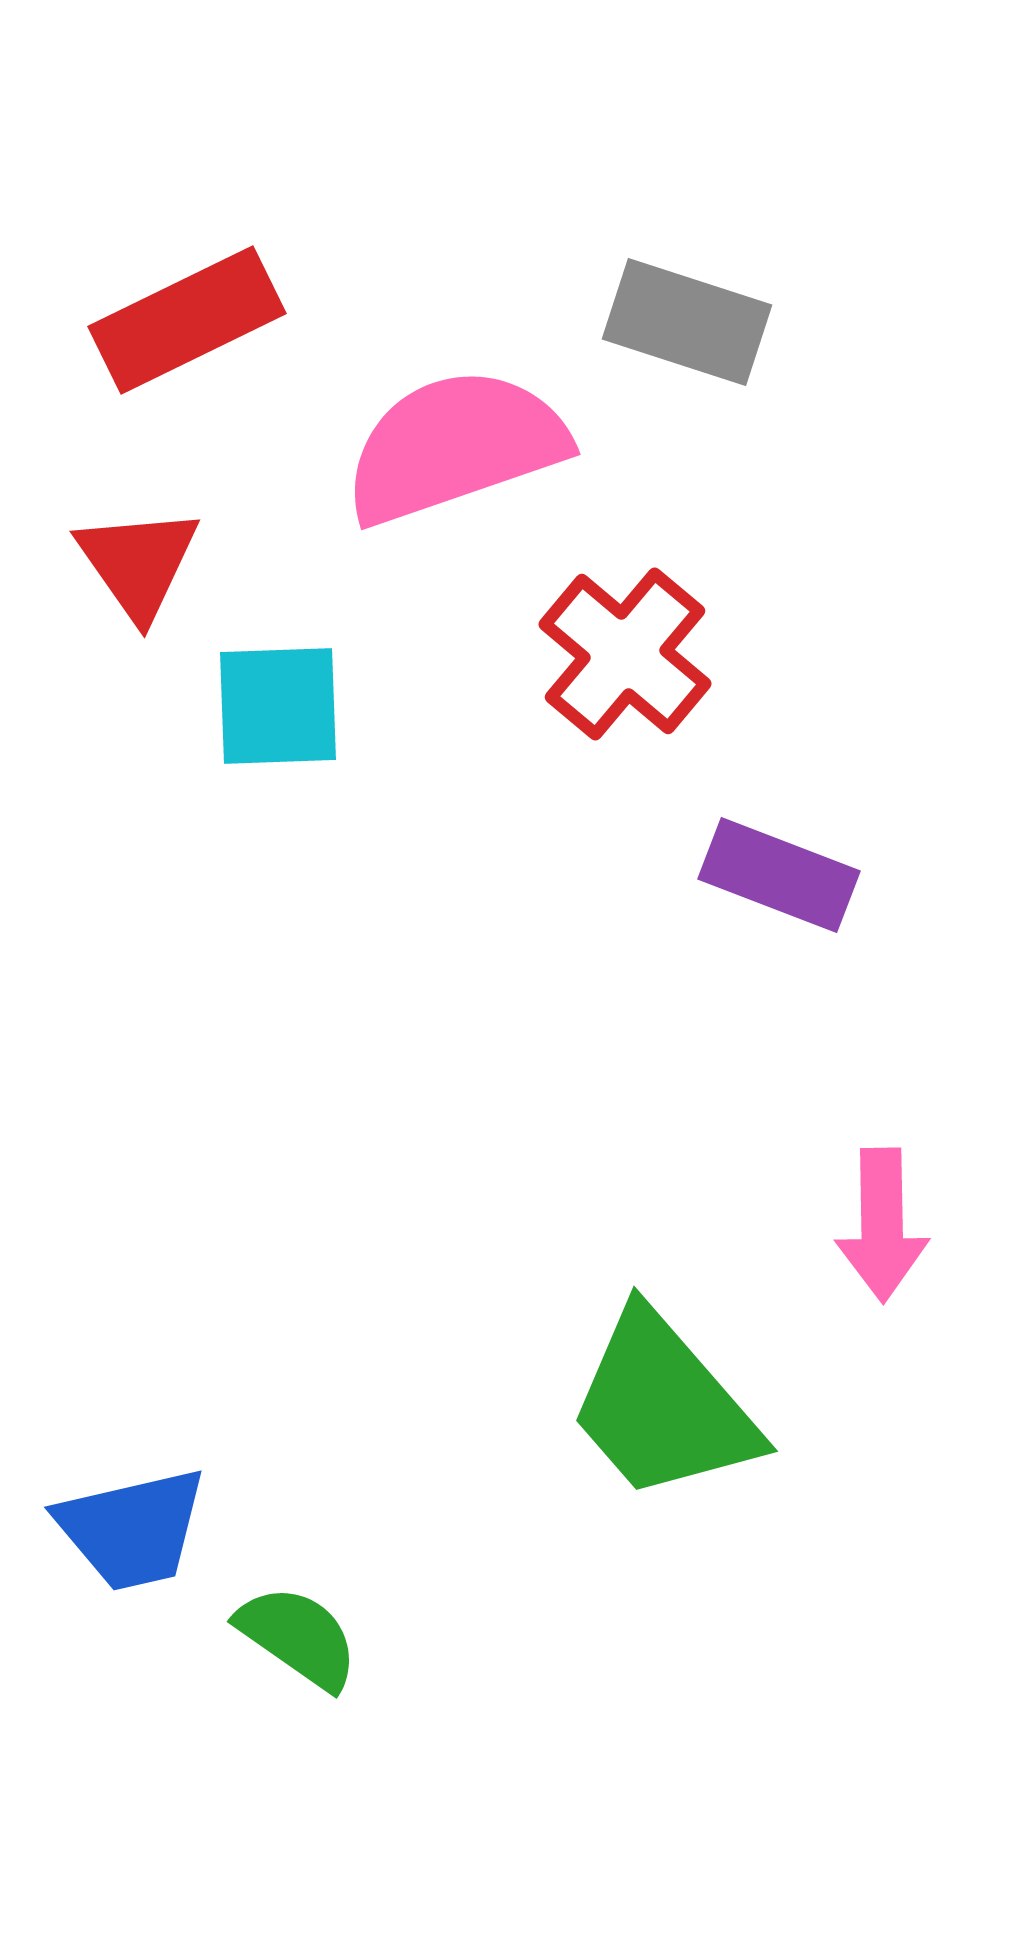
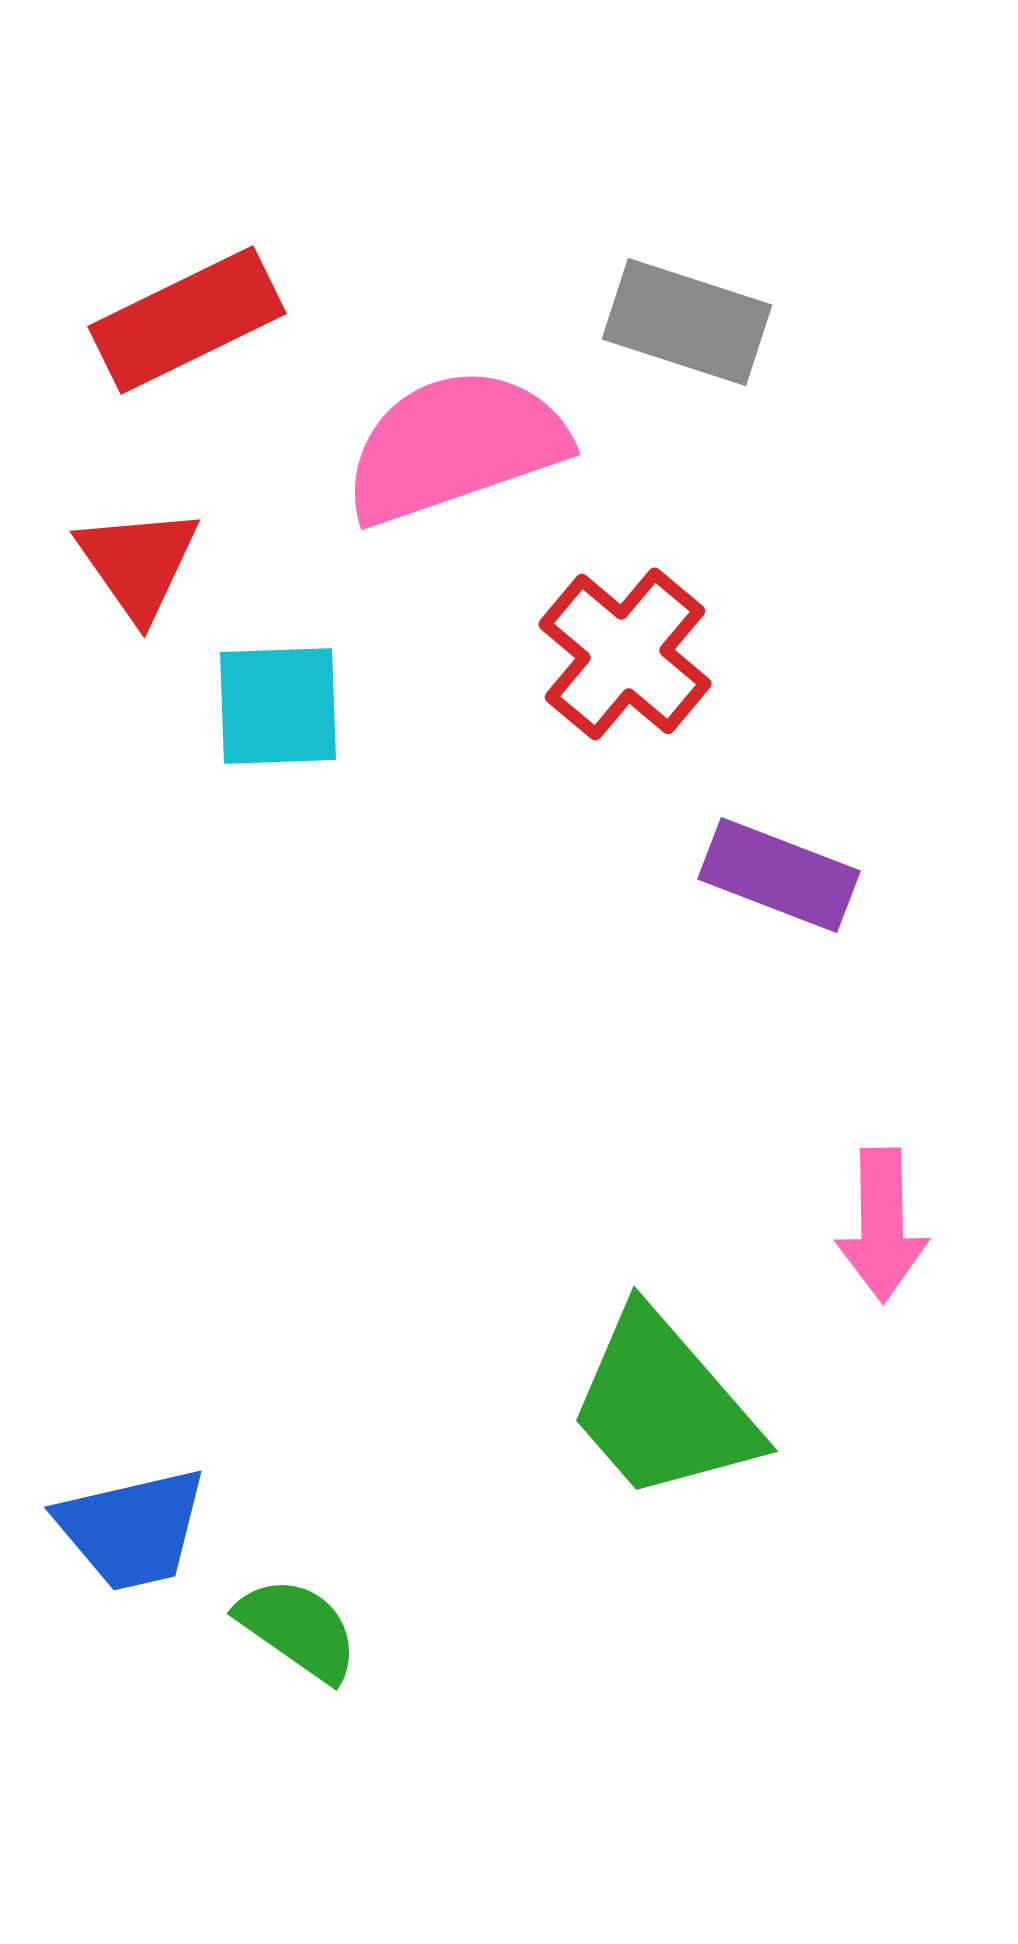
green semicircle: moved 8 px up
